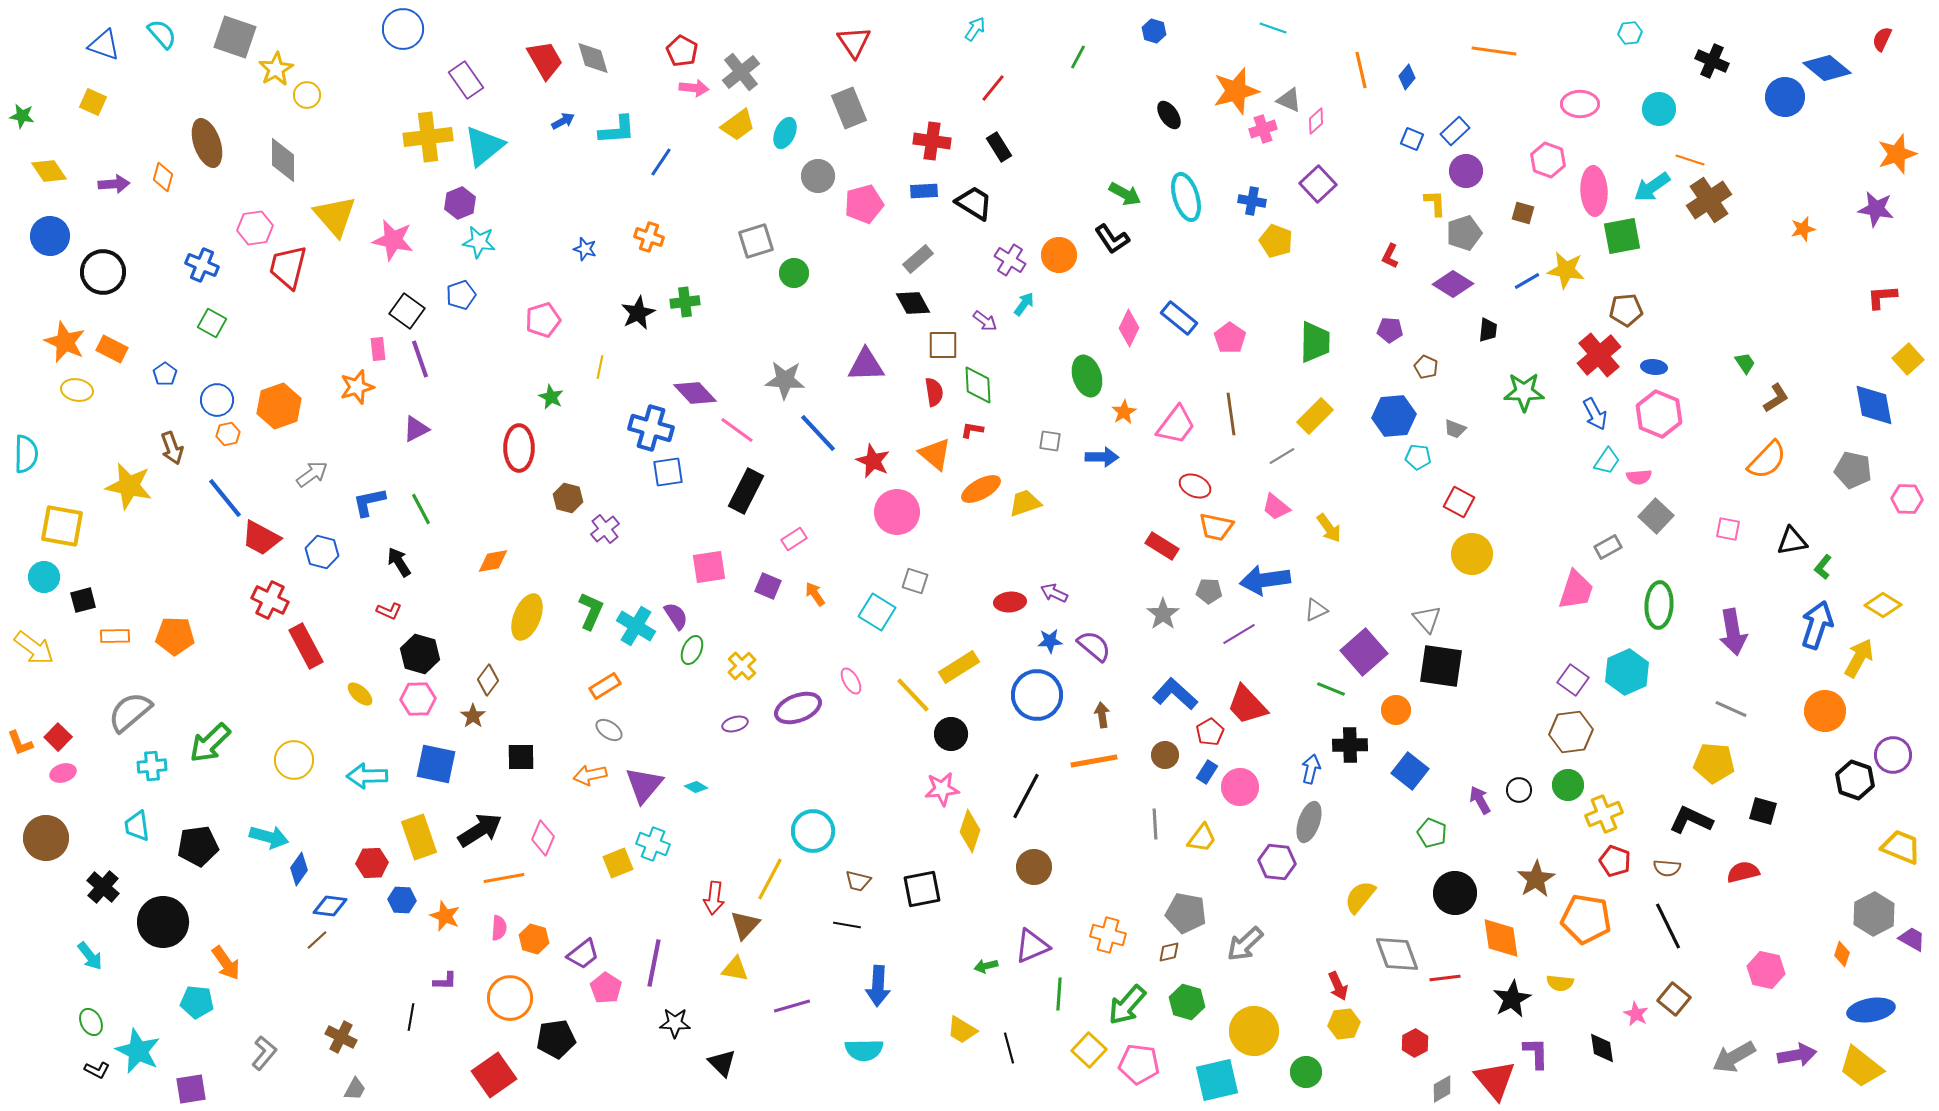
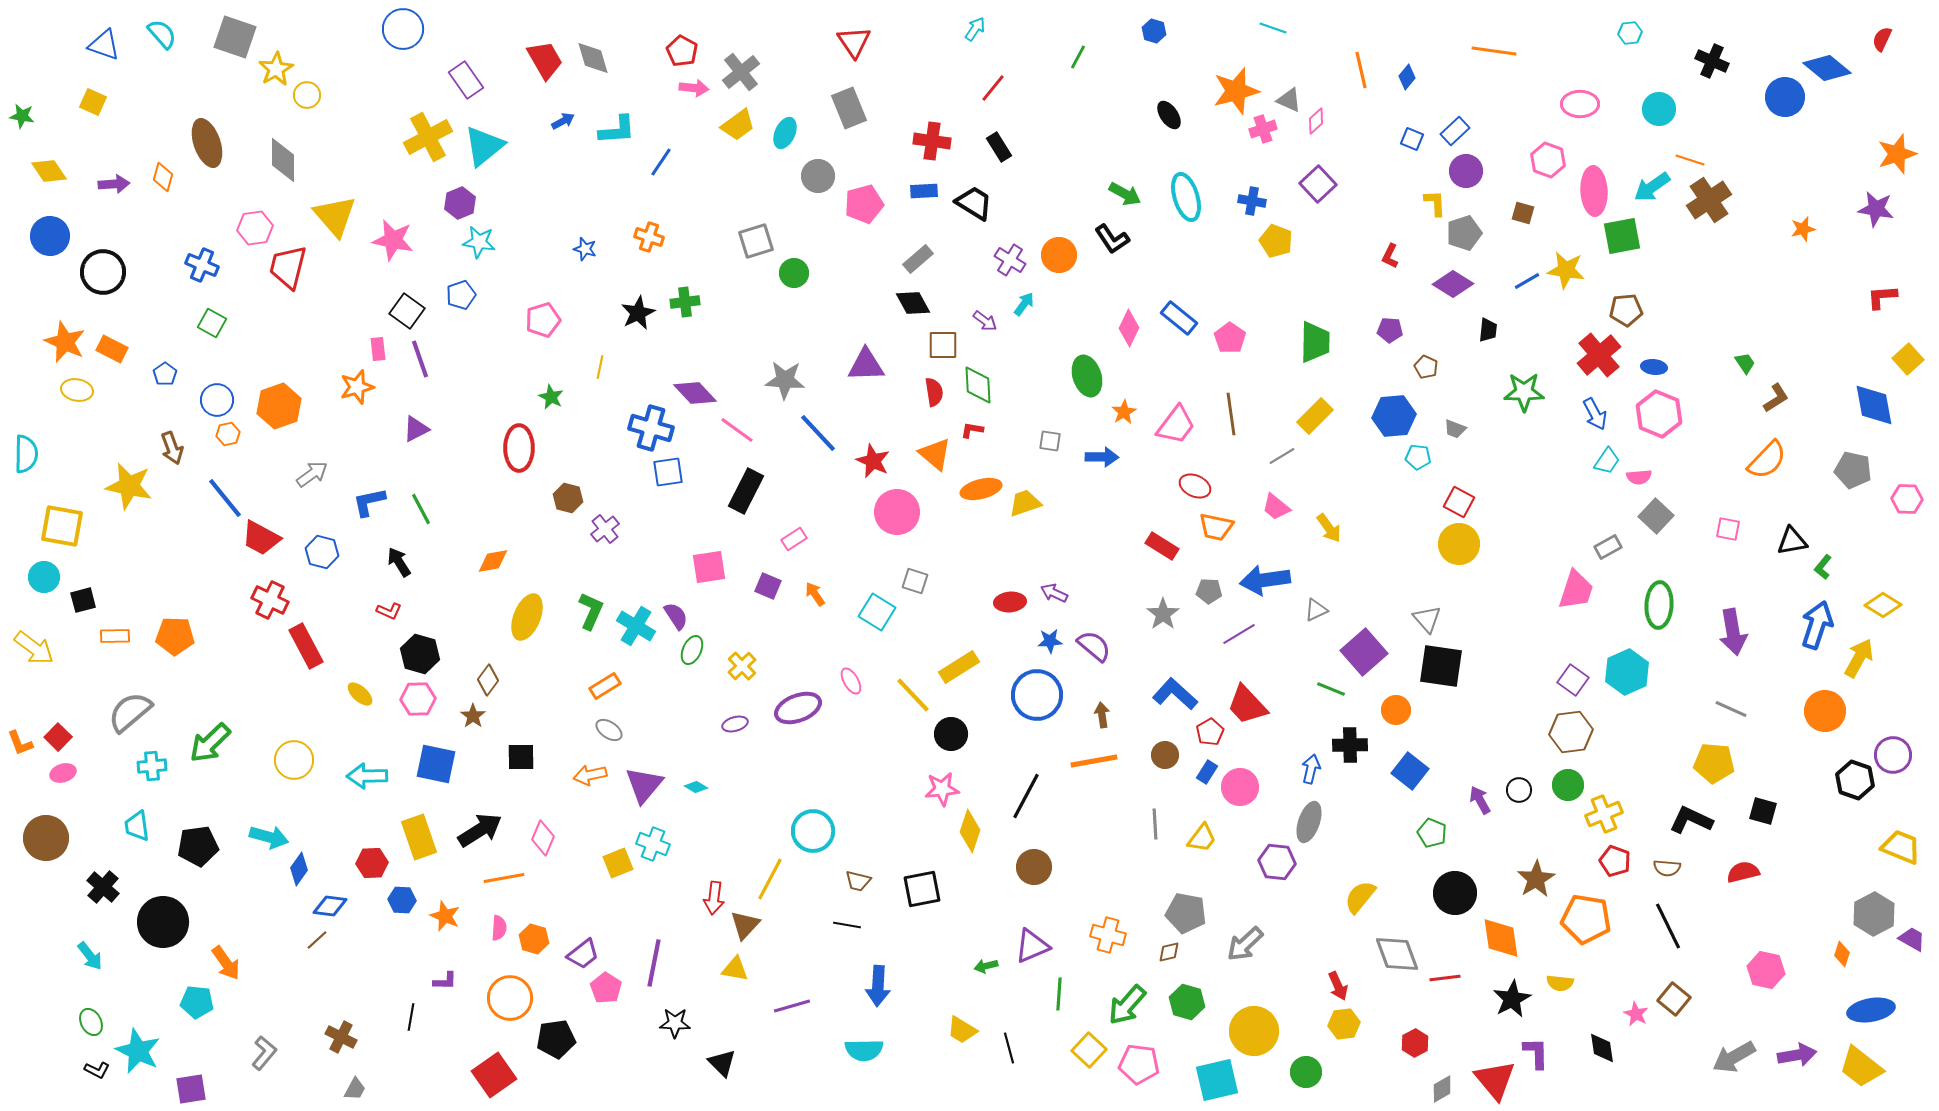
yellow cross at (428, 137): rotated 21 degrees counterclockwise
orange ellipse at (981, 489): rotated 15 degrees clockwise
yellow circle at (1472, 554): moved 13 px left, 10 px up
